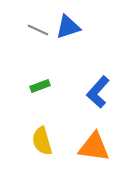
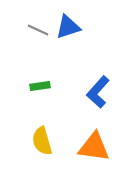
green rectangle: rotated 12 degrees clockwise
